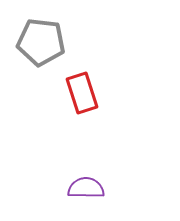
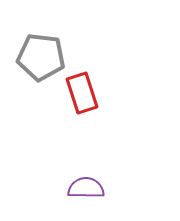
gray pentagon: moved 15 px down
